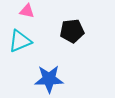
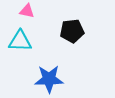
cyan triangle: rotated 25 degrees clockwise
